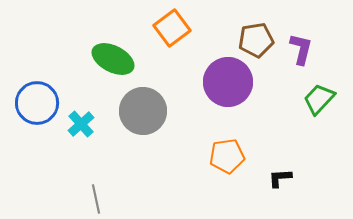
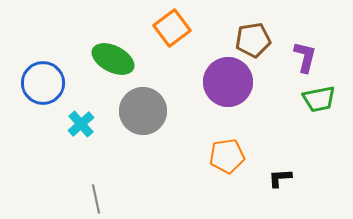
brown pentagon: moved 3 px left
purple L-shape: moved 4 px right, 8 px down
green trapezoid: rotated 144 degrees counterclockwise
blue circle: moved 6 px right, 20 px up
